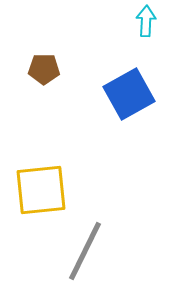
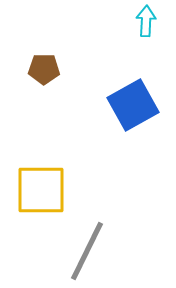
blue square: moved 4 px right, 11 px down
yellow square: rotated 6 degrees clockwise
gray line: moved 2 px right
